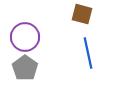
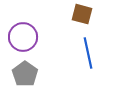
purple circle: moved 2 px left
gray pentagon: moved 6 px down
